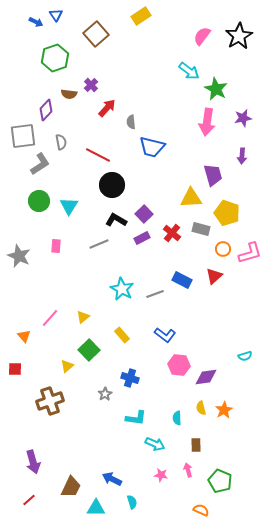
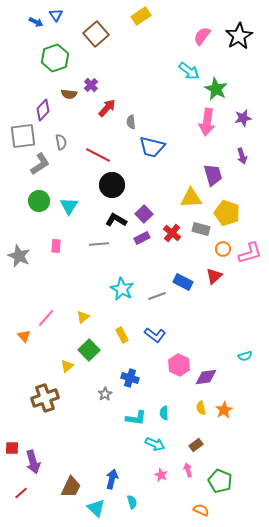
purple diamond at (46, 110): moved 3 px left
purple arrow at (242, 156): rotated 21 degrees counterclockwise
gray line at (99, 244): rotated 18 degrees clockwise
blue rectangle at (182, 280): moved 1 px right, 2 px down
gray line at (155, 294): moved 2 px right, 2 px down
pink line at (50, 318): moved 4 px left
yellow rectangle at (122, 335): rotated 14 degrees clockwise
blue L-shape at (165, 335): moved 10 px left
pink hexagon at (179, 365): rotated 20 degrees clockwise
red square at (15, 369): moved 3 px left, 79 px down
brown cross at (50, 401): moved 5 px left, 3 px up
cyan semicircle at (177, 418): moved 13 px left, 5 px up
brown rectangle at (196, 445): rotated 56 degrees clockwise
pink star at (161, 475): rotated 16 degrees clockwise
blue arrow at (112, 479): rotated 78 degrees clockwise
red line at (29, 500): moved 8 px left, 7 px up
cyan triangle at (96, 508): rotated 42 degrees clockwise
